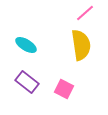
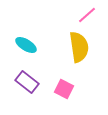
pink line: moved 2 px right, 2 px down
yellow semicircle: moved 2 px left, 2 px down
